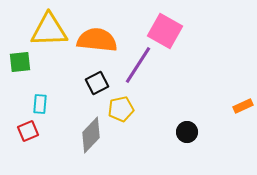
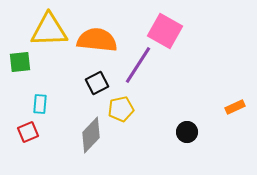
orange rectangle: moved 8 px left, 1 px down
red square: moved 1 px down
